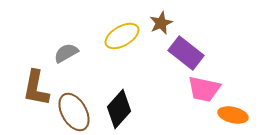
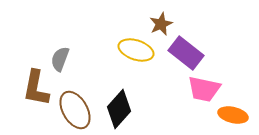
brown star: moved 1 px down
yellow ellipse: moved 14 px right, 14 px down; rotated 48 degrees clockwise
gray semicircle: moved 6 px left, 6 px down; rotated 40 degrees counterclockwise
brown ellipse: moved 1 px right, 2 px up
